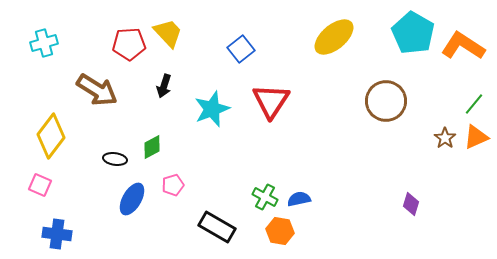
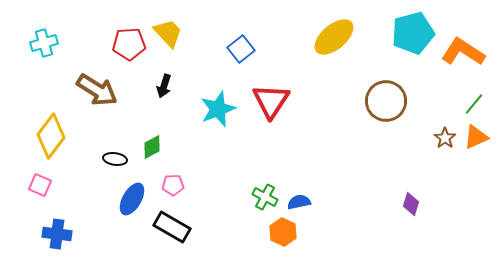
cyan pentagon: rotated 27 degrees clockwise
orange L-shape: moved 6 px down
cyan star: moved 6 px right
pink pentagon: rotated 15 degrees clockwise
blue semicircle: moved 3 px down
black rectangle: moved 45 px left
orange hexagon: moved 3 px right, 1 px down; rotated 16 degrees clockwise
